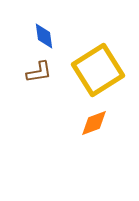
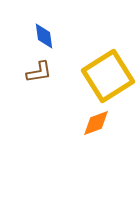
yellow square: moved 10 px right, 6 px down
orange diamond: moved 2 px right
